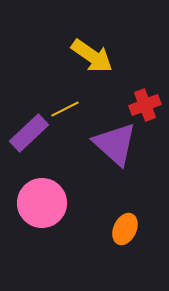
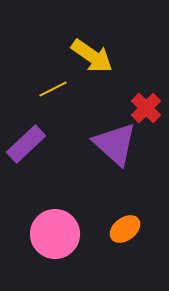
red cross: moved 1 px right, 3 px down; rotated 24 degrees counterclockwise
yellow line: moved 12 px left, 20 px up
purple rectangle: moved 3 px left, 11 px down
pink circle: moved 13 px right, 31 px down
orange ellipse: rotated 28 degrees clockwise
